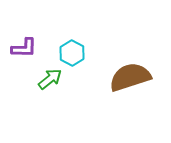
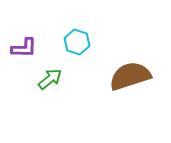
cyan hexagon: moved 5 px right, 11 px up; rotated 10 degrees counterclockwise
brown semicircle: moved 1 px up
